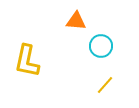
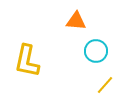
cyan circle: moved 5 px left, 5 px down
